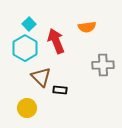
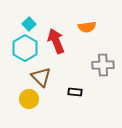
black rectangle: moved 15 px right, 2 px down
yellow circle: moved 2 px right, 9 px up
